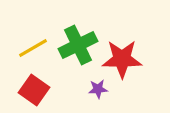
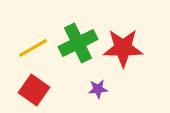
green cross: moved 2 px up
red star: moved 1 px right, 11 px up
